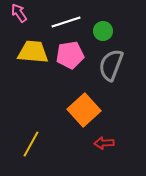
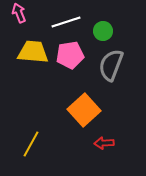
pink arrow: rotated 12 degrees clockwise
